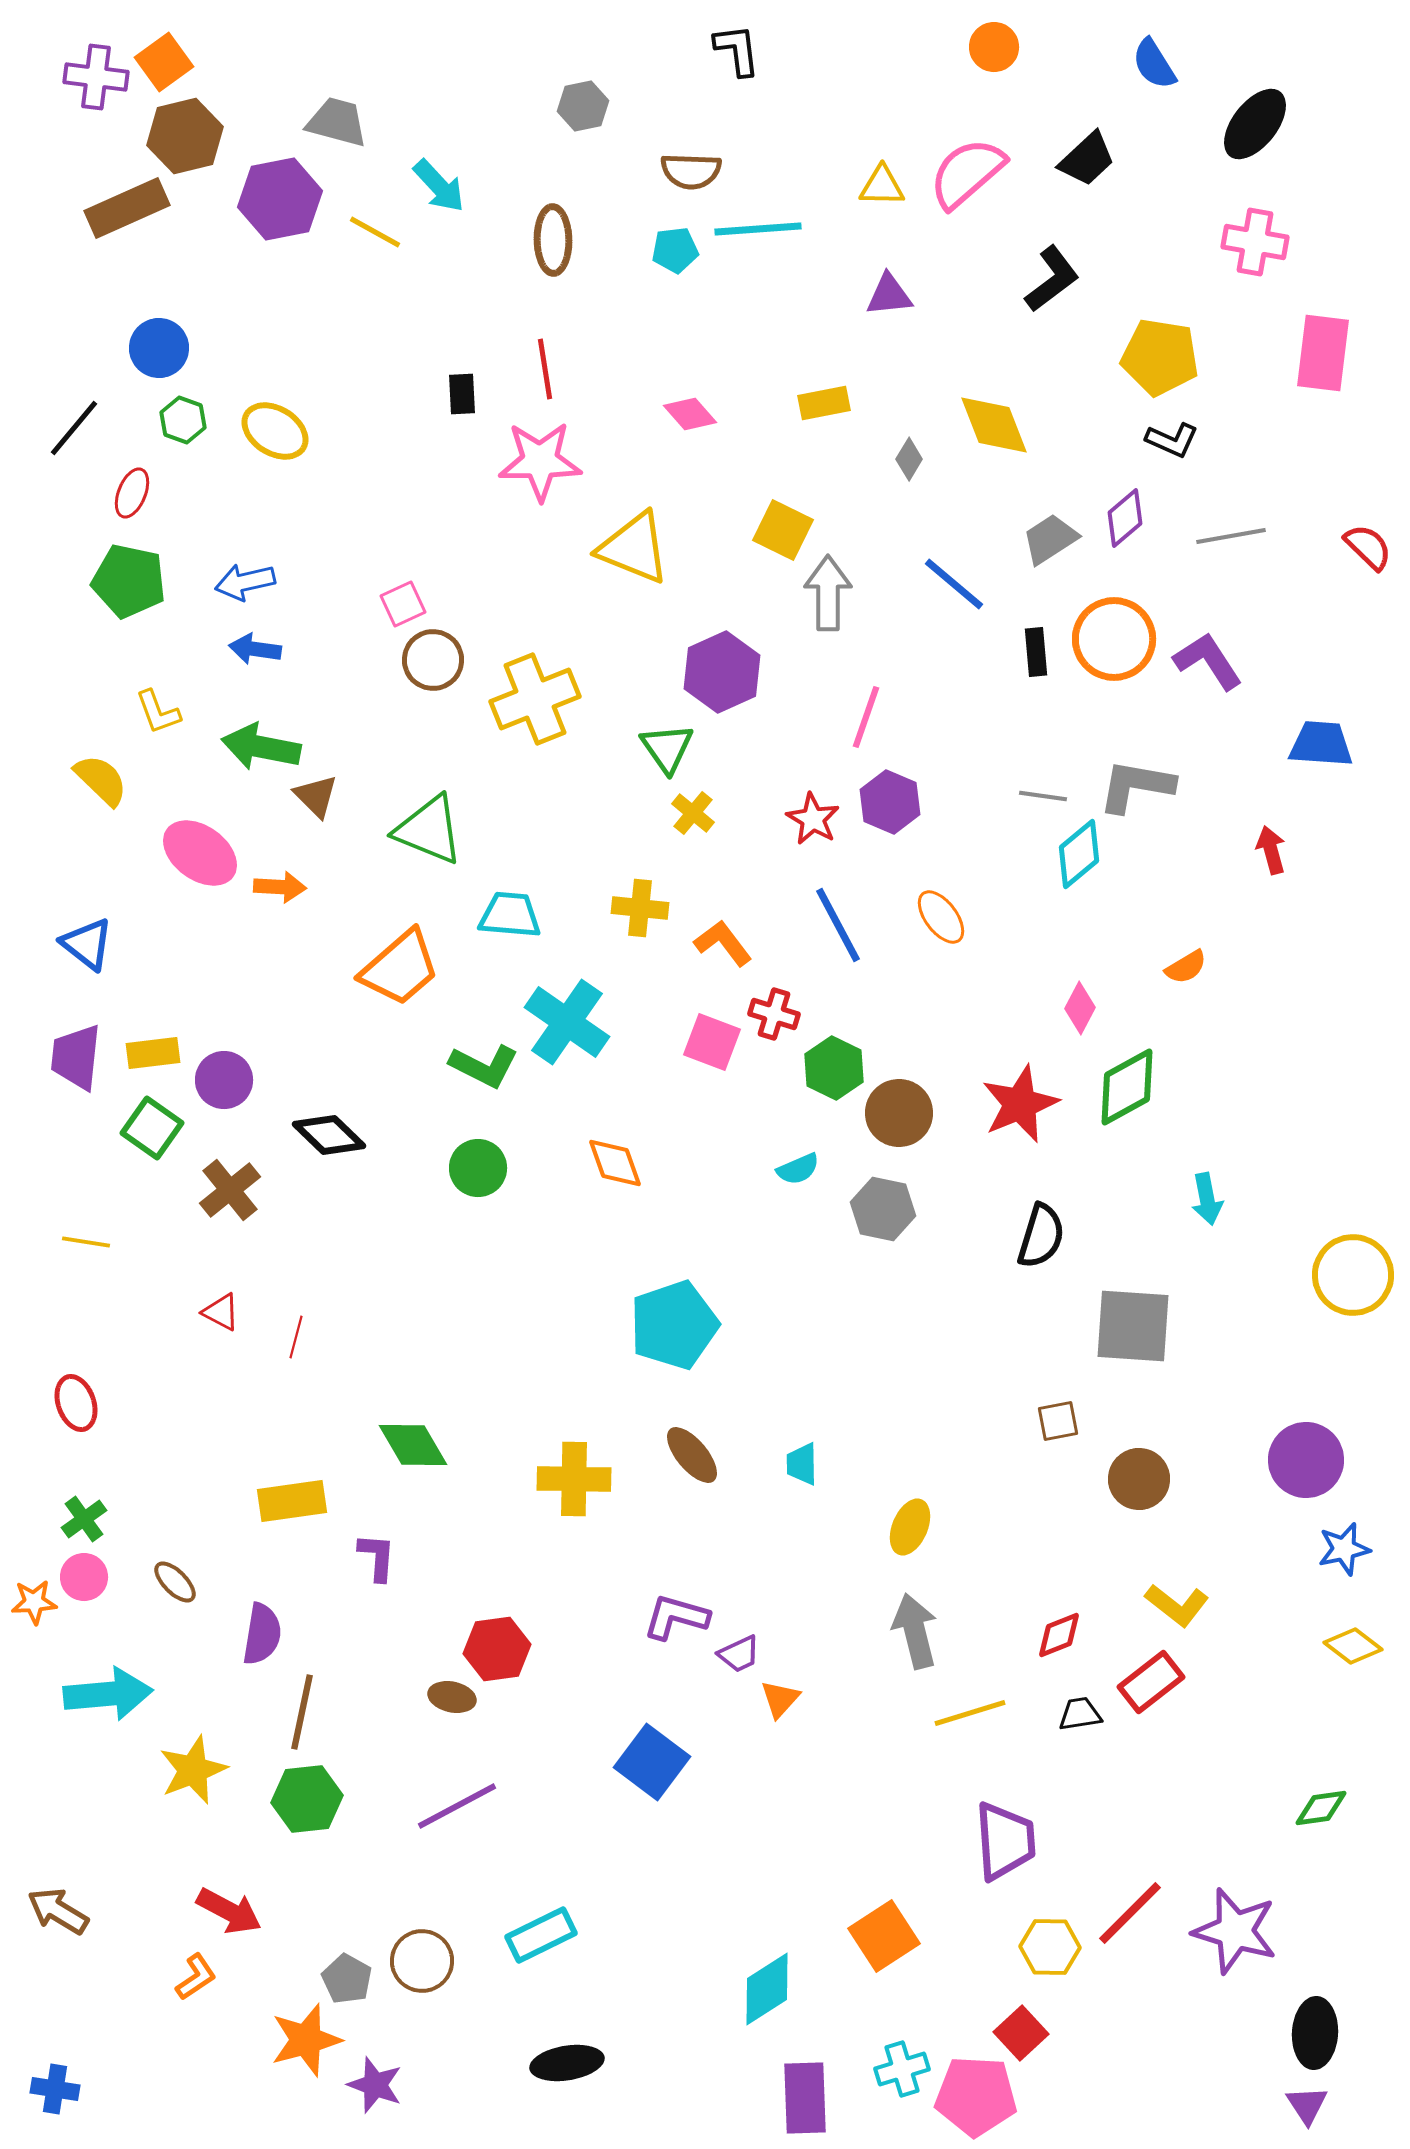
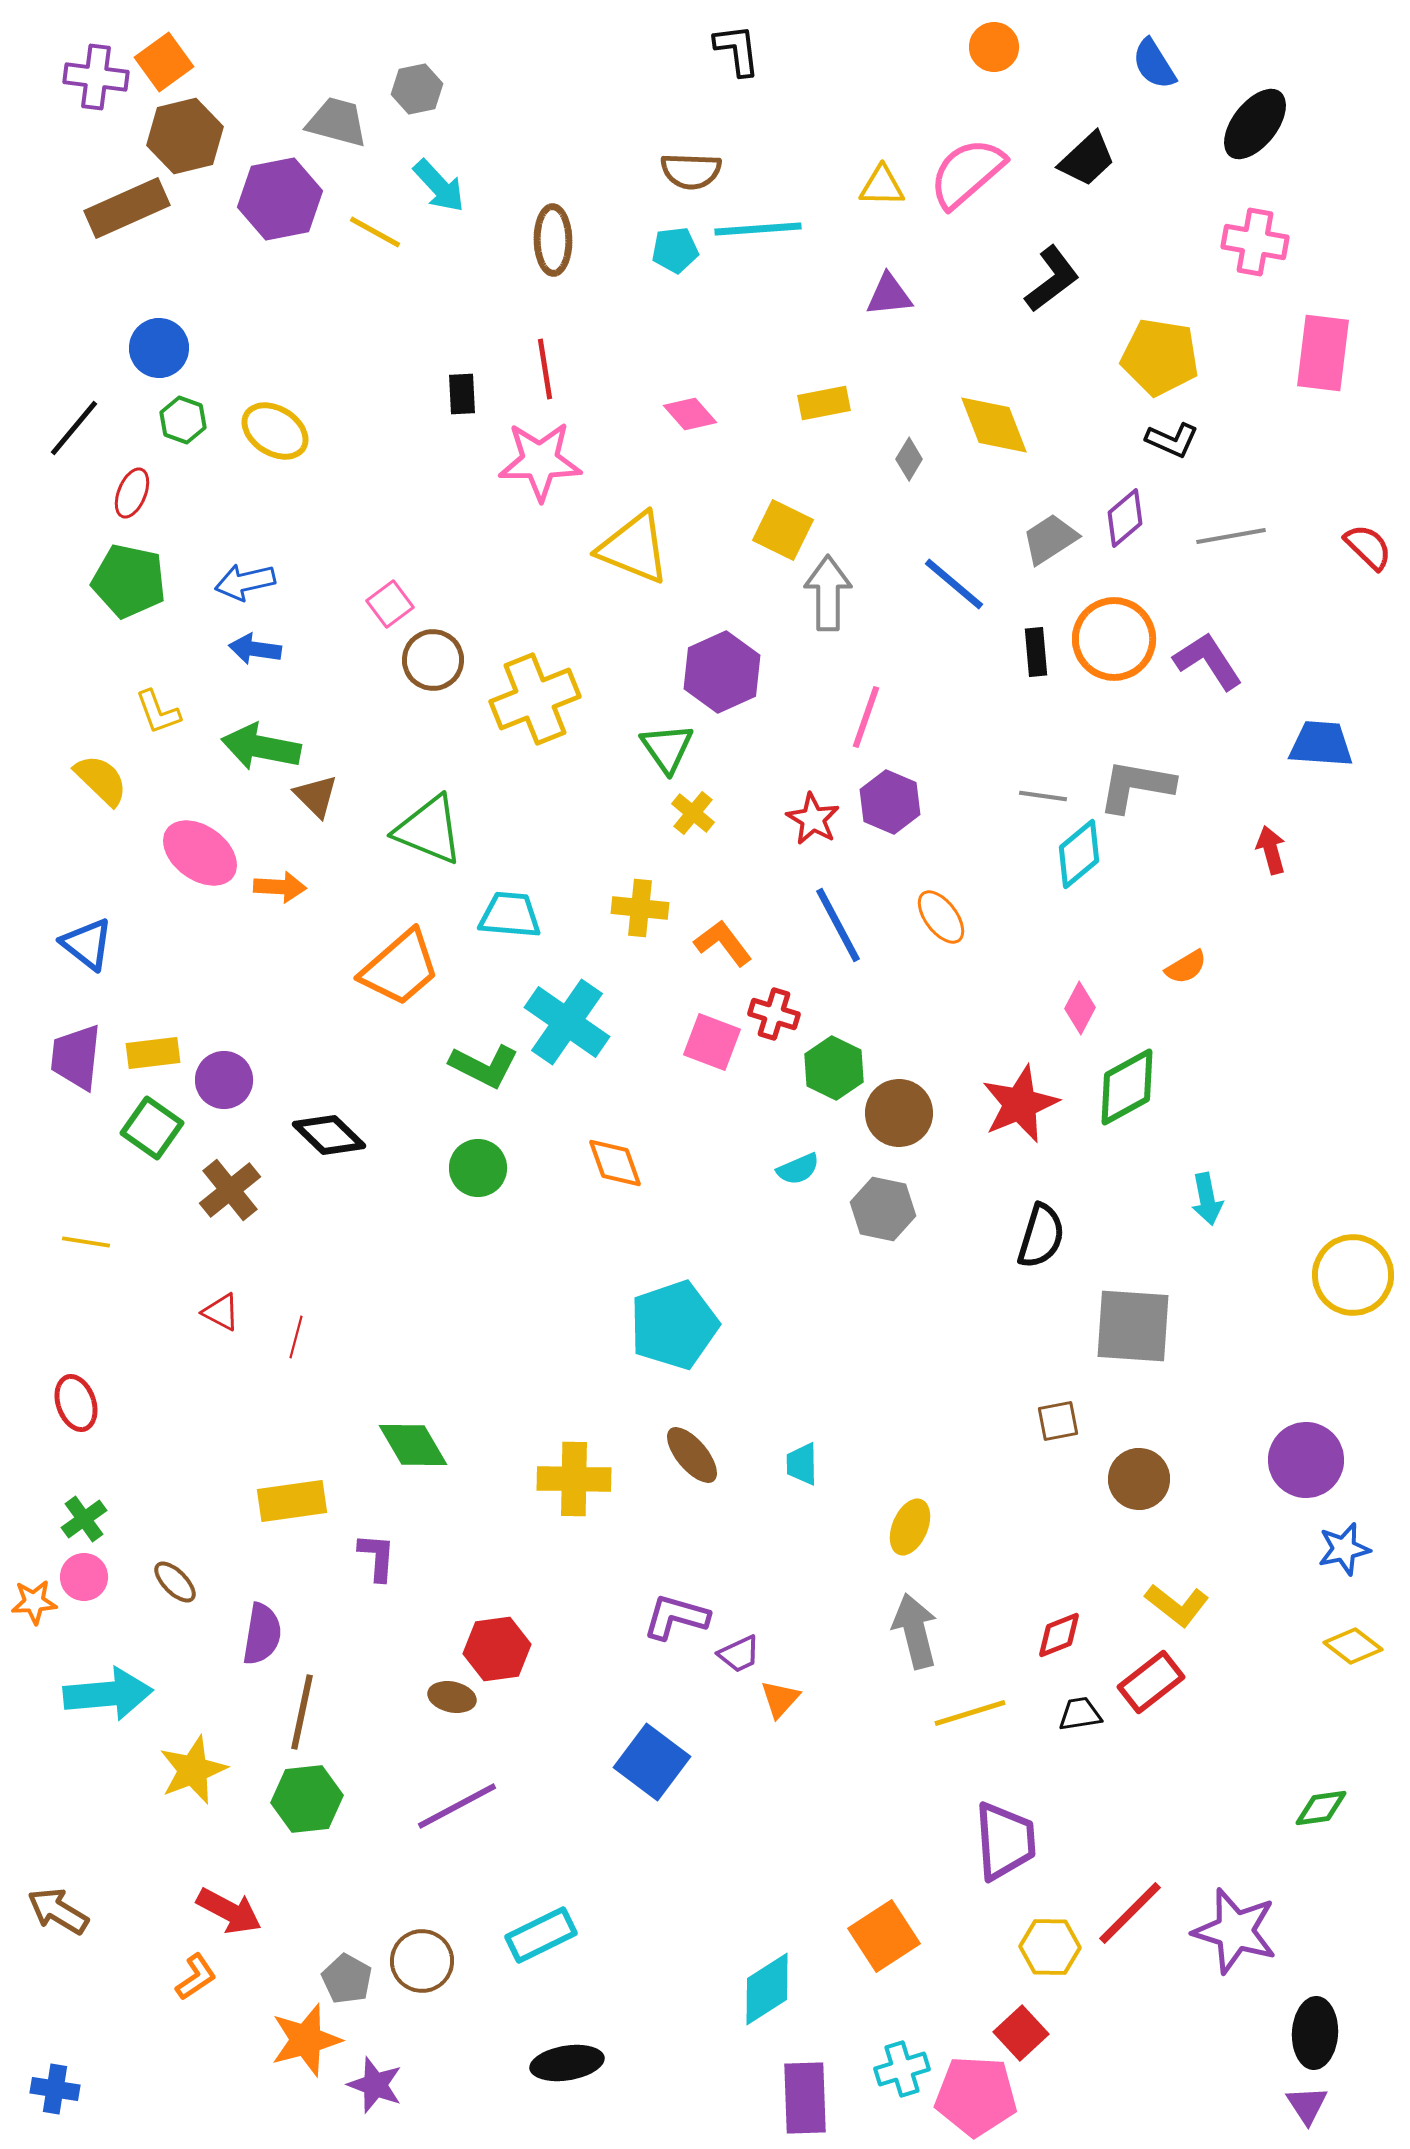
gray hexagon at (583, 106): moved 166 px left, 17 px up
pink square at (403, 604): moved 13 px left; rotated 12 degrees counterclockwise
